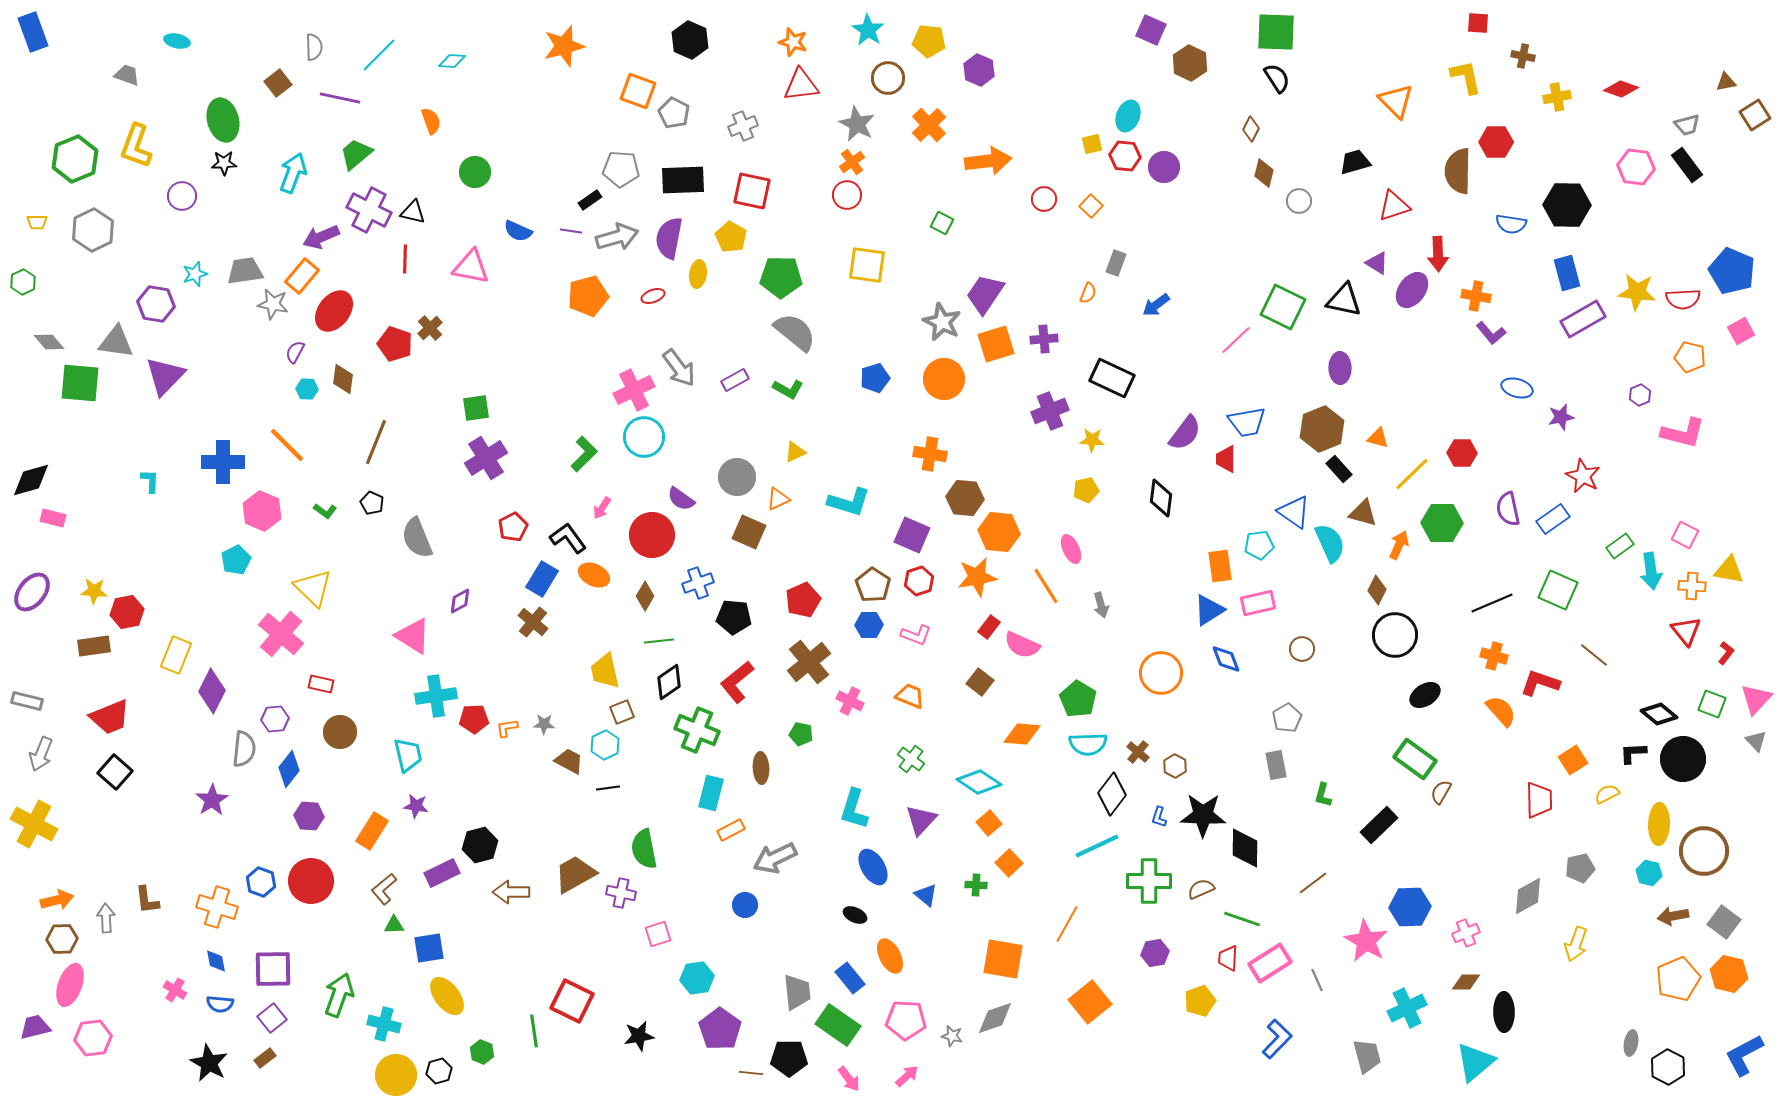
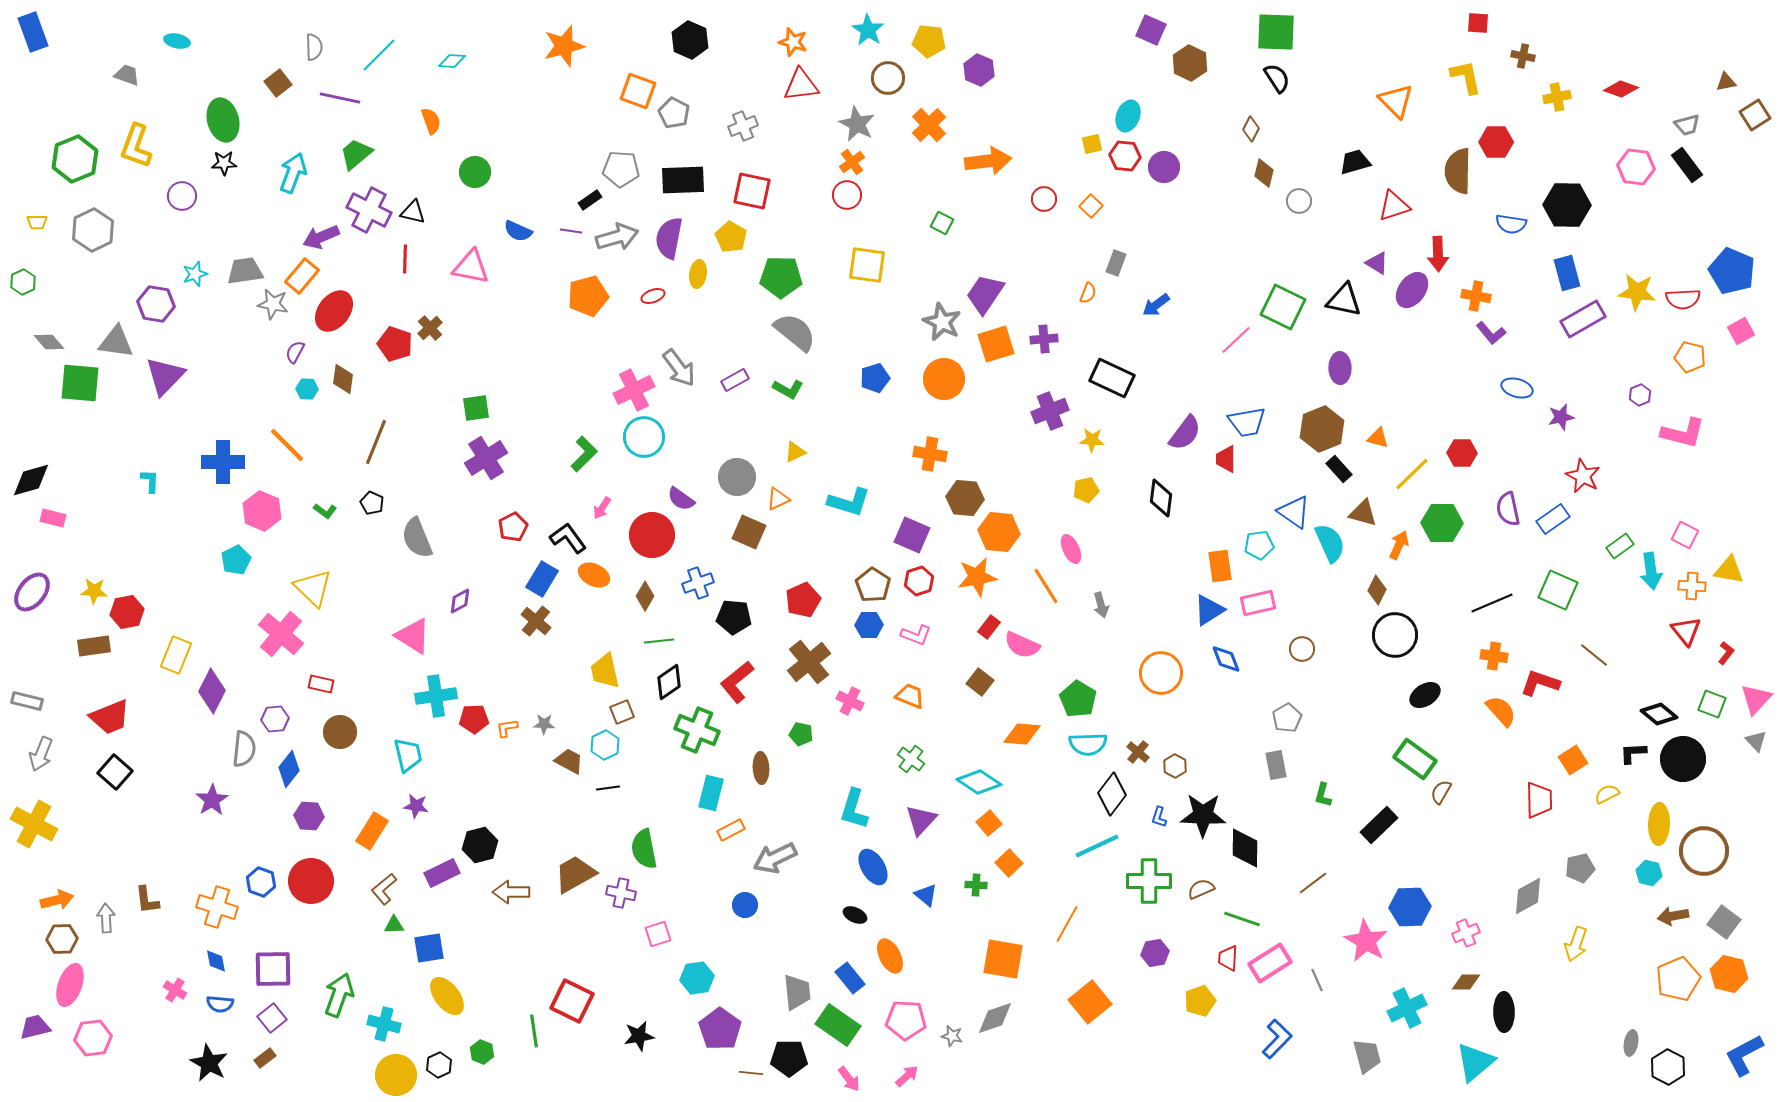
brown cross at (533, 622): moved 3 px right, 1 px up
orange cross at (1494, 656): rotated 8 degrees counterclockwise
black hexagon at (439, 1071): moved 6 px up; rotated 10 degrees counterclockwise
